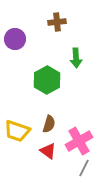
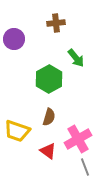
brown cross: moved 1 px left, 1 px down
purple circle: moved 1 px left
green arrow: rotated 36 degrees counterclockwise
green hexagon: moved 2 px right, 1 px up
brown semicircle: moved 7 px up
pink cross: moved 1 px left, 2 px up
gray line: moved 1 px right, 1 px up; rotated 48 degrees counterclockwise
